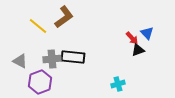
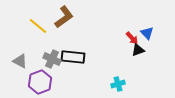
gray cross: rotated 30 degrees clockwise
